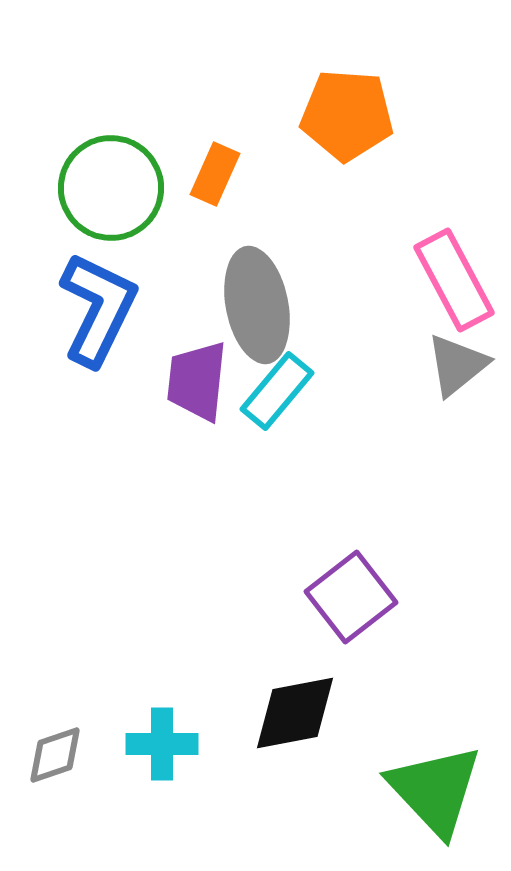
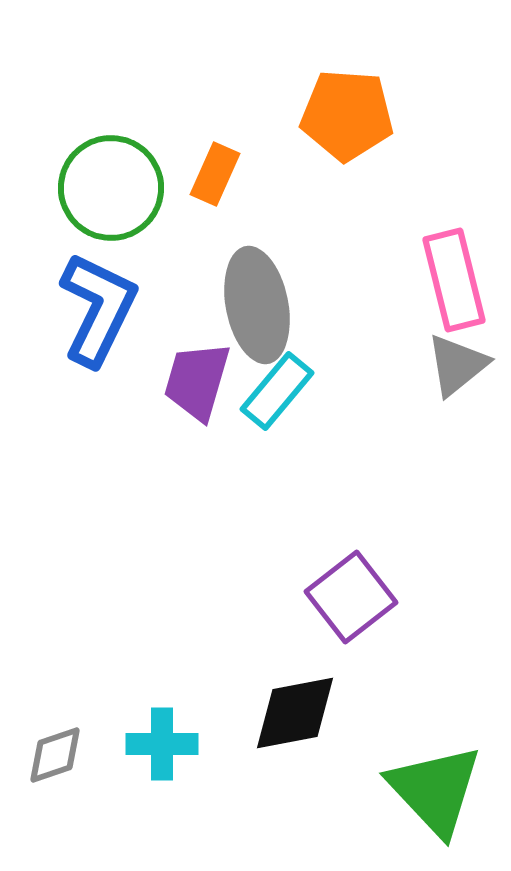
pink rectangle: rotated 14 degrees clockwise
purple trapezoid: rotated 10 degrees clockwise
